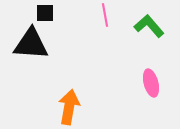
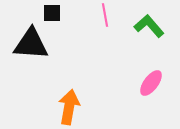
black square: moved 7 px right
pink ellipse: rotated 52 degrees clockwise
